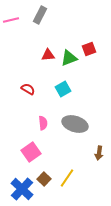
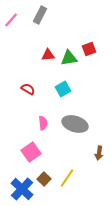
pink line: rotated 35 degrees counterclockwise
green triangle: rotated 12 degrees clockwise
